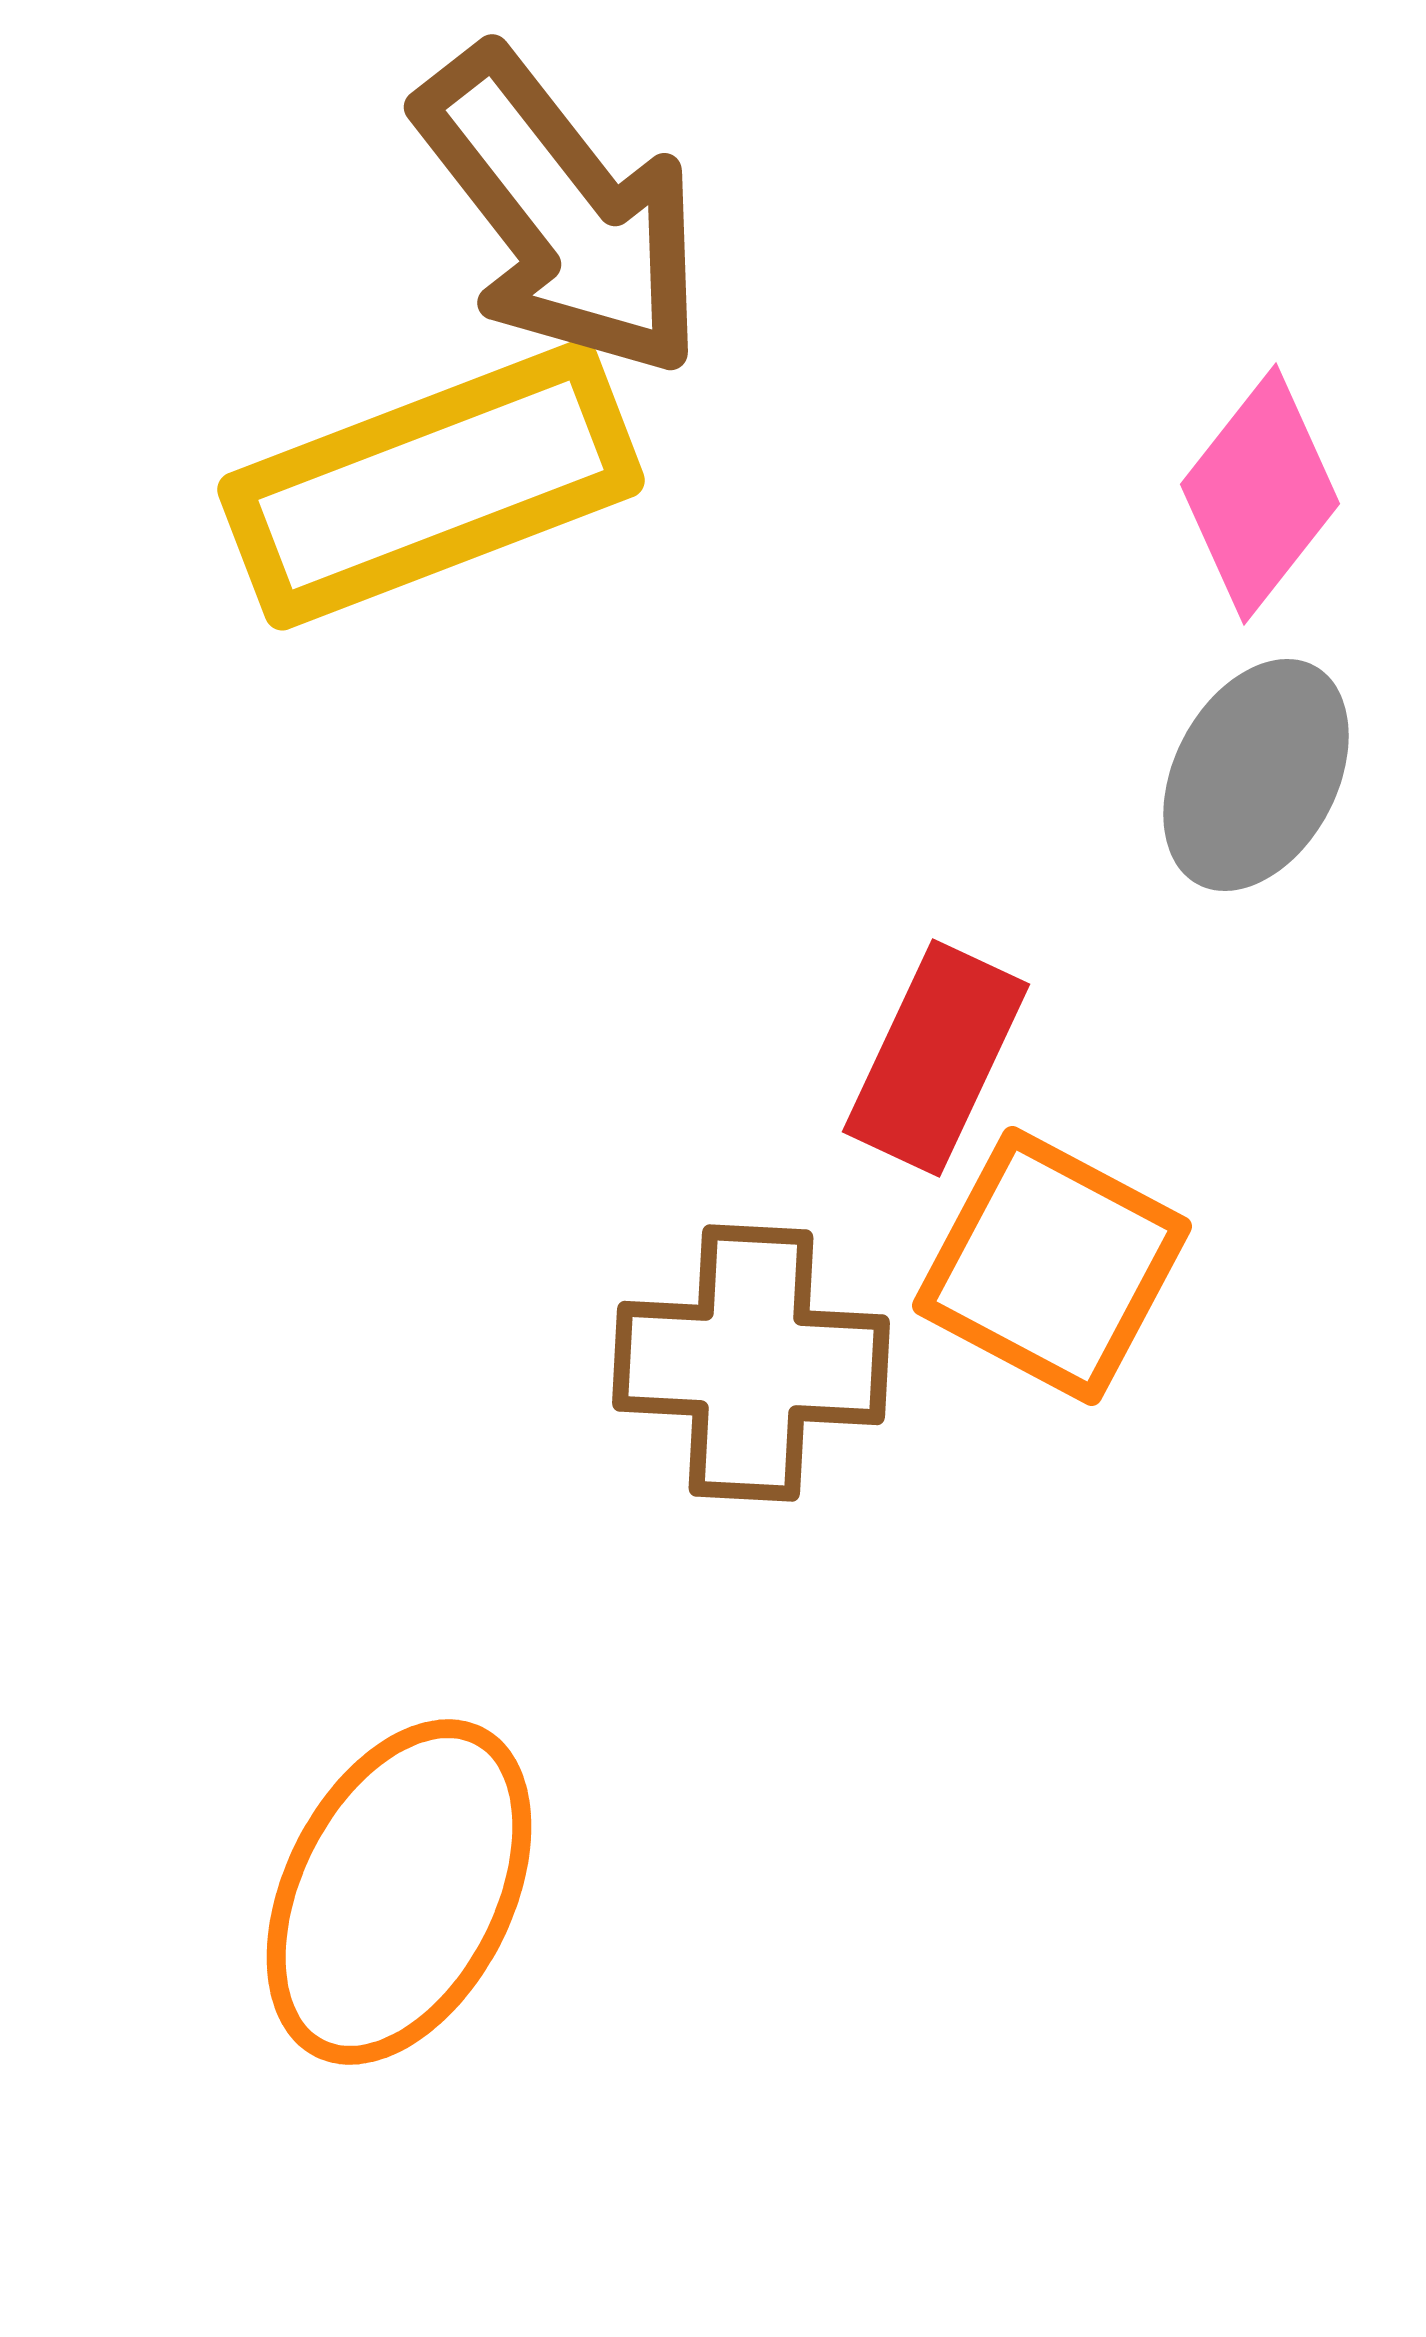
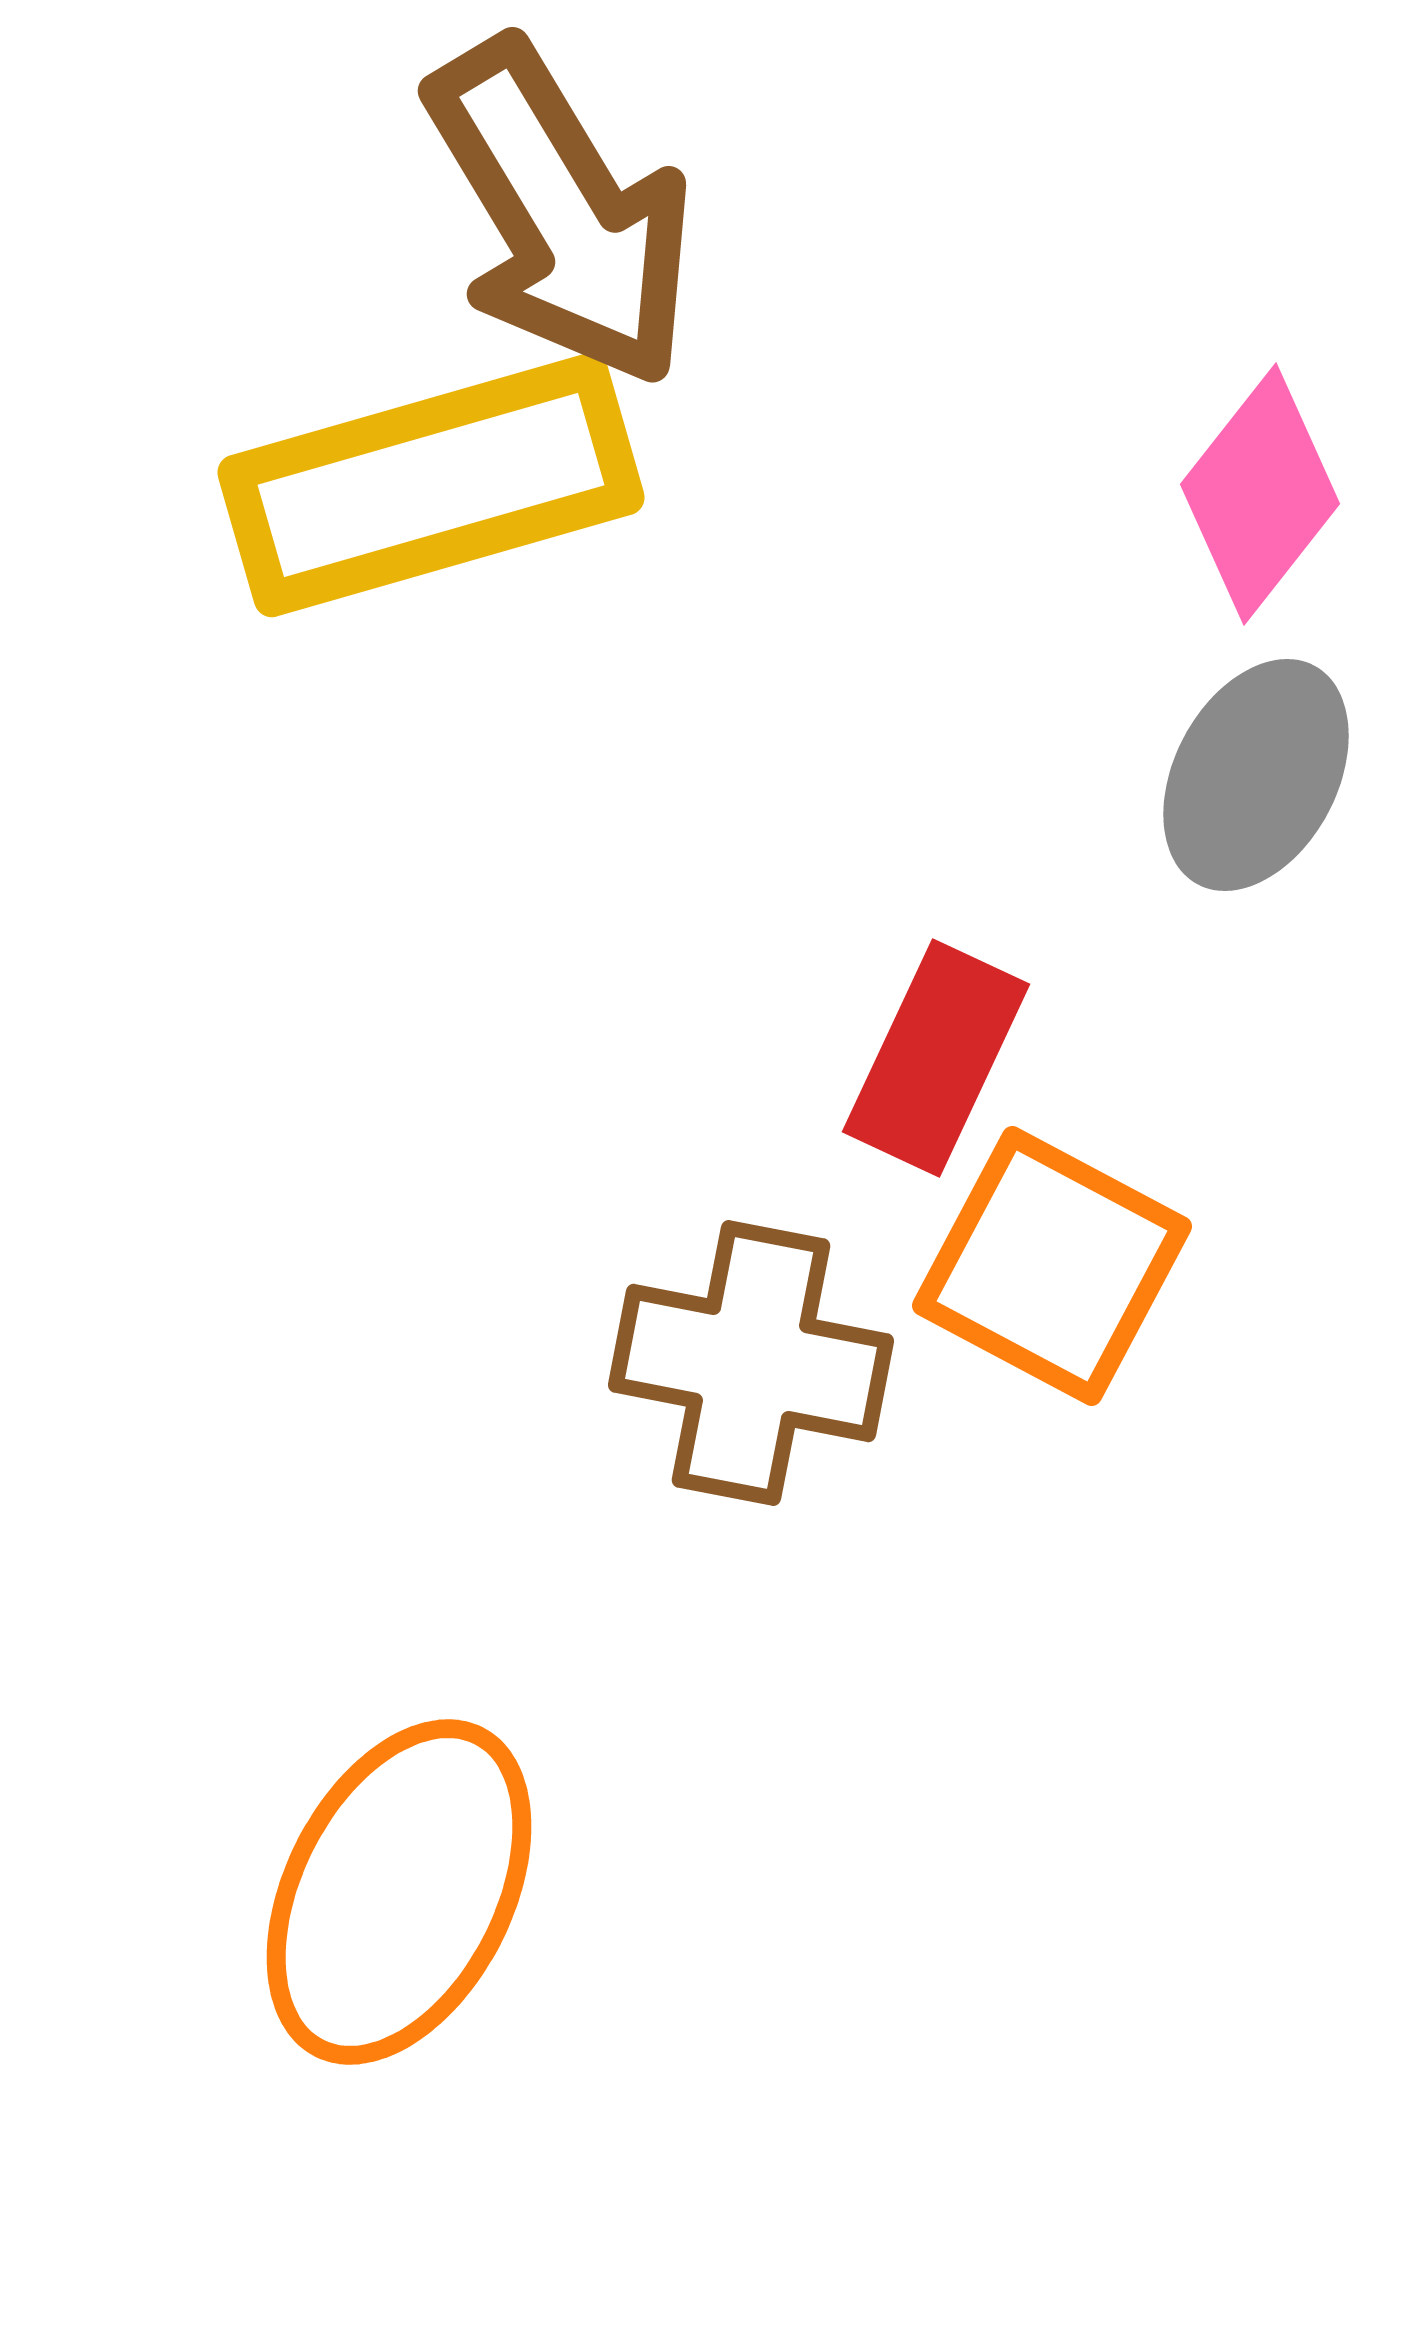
brown arrow: rotated 7 degrees clockwise
yellow rectangle: rotated 5 degrees clockwise
brown cross: rotated 8 degrees clockwise
